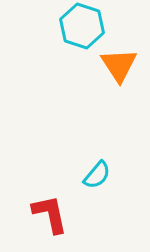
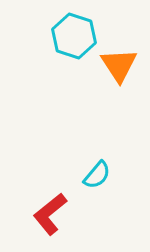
cyan hexagon: moved 8 px left, 10 px down
red L-shape: rotated 117 degrees counterclockwise
